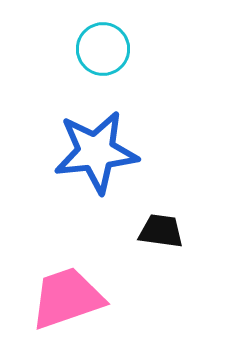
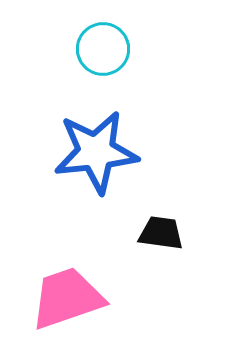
black trapezoid: moved 2 px down
